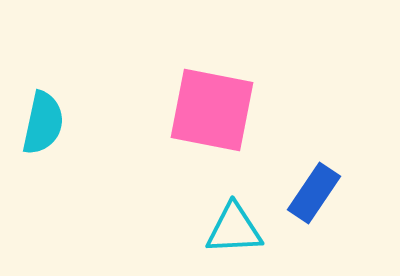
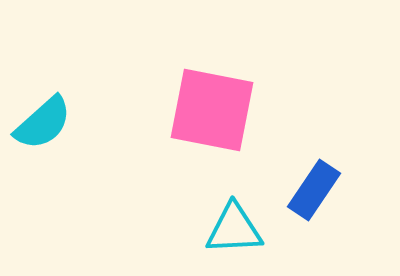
cyan semicircle: rotated 36 degrees clockwise
blue rectangle: moved 3 px up
